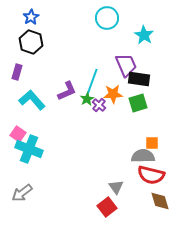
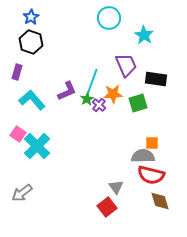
cyan circle: moved 2 px right
black rectangle: moved 17 px right
cyan cross: moved 8 px right, 3 px up; rotated 24 degrees clockwise
